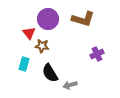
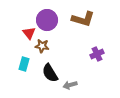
purple circle: moved 1 px left, 1 px down
